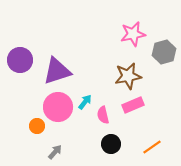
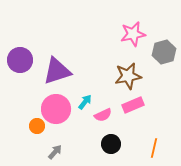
pink circle: moved 2 px left, 2 px down
pink semicircle: rotated 102 degrees counterclockwise
orange line: moved 2 px right, 1 px down; rotated 42 degrees counterclockwise
